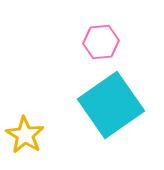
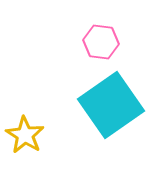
pink hexagon: rotated 12 degrees clockwise
